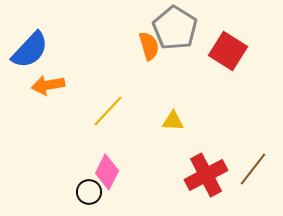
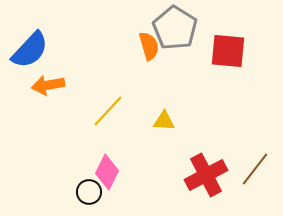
red square: rotated 27 degrees counterclockwise
yellow triangle: moved 9 px left
brown line: moved 2 px right
